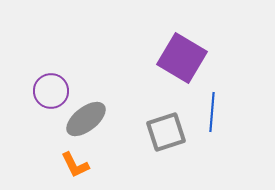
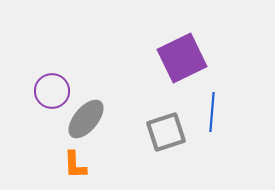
purple square: rotated 33 degrees clockwise
purple circle: moved 1 px right
gray ellipse: rotated 12 degrees counterclockwise
orange L-shape: rotated 24 degrees clockwise
